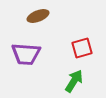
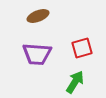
purple trapezoid: moved 11 px right
green arrow: moved 1 px right, 1 px down
